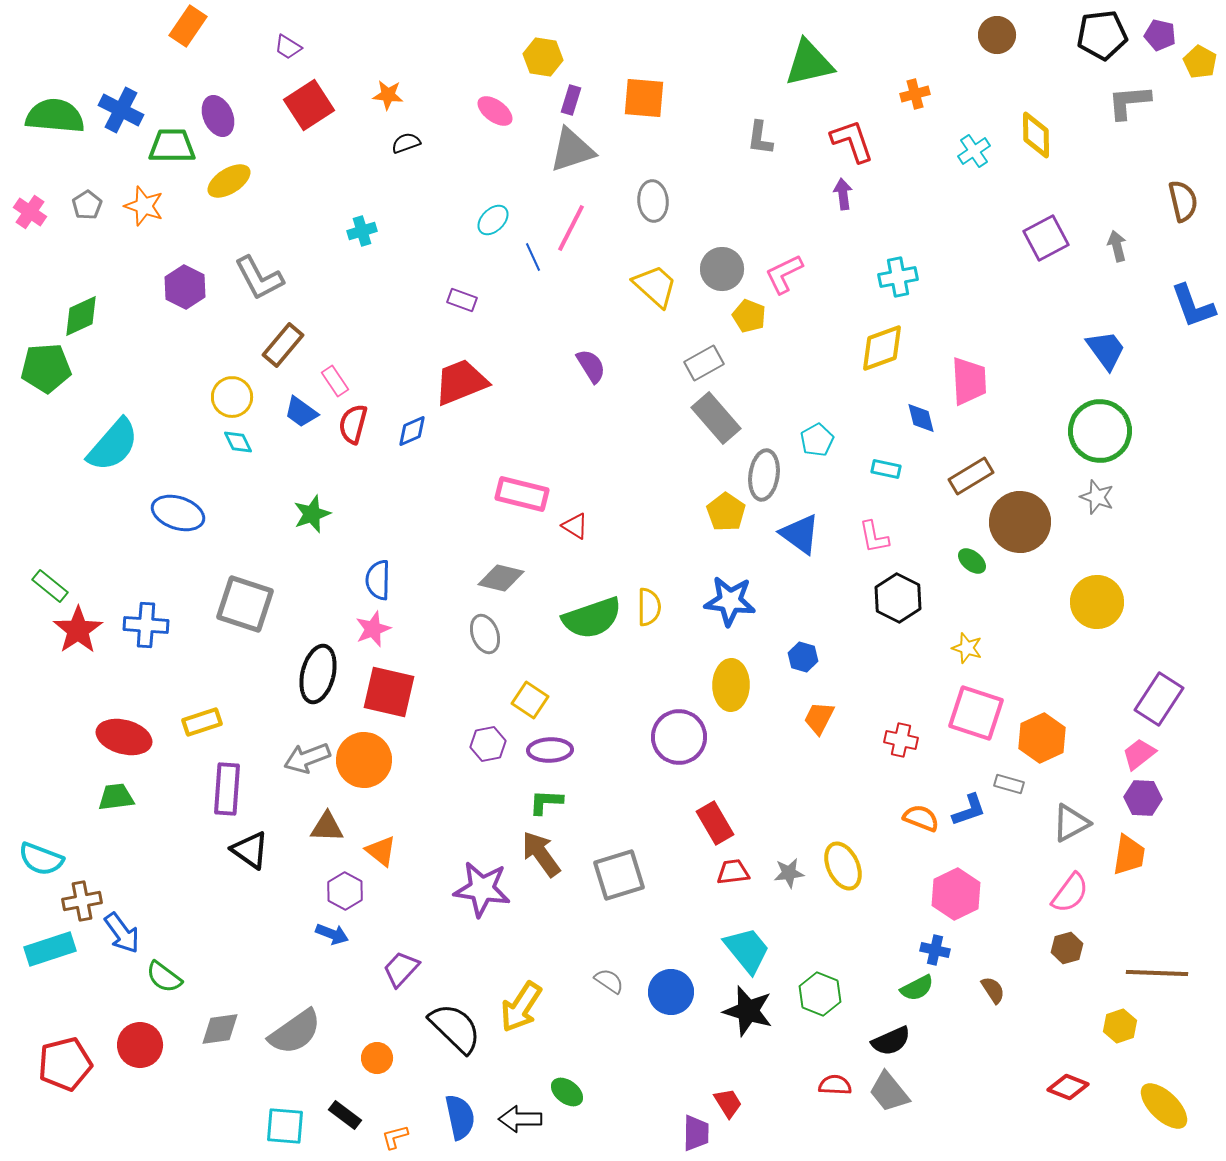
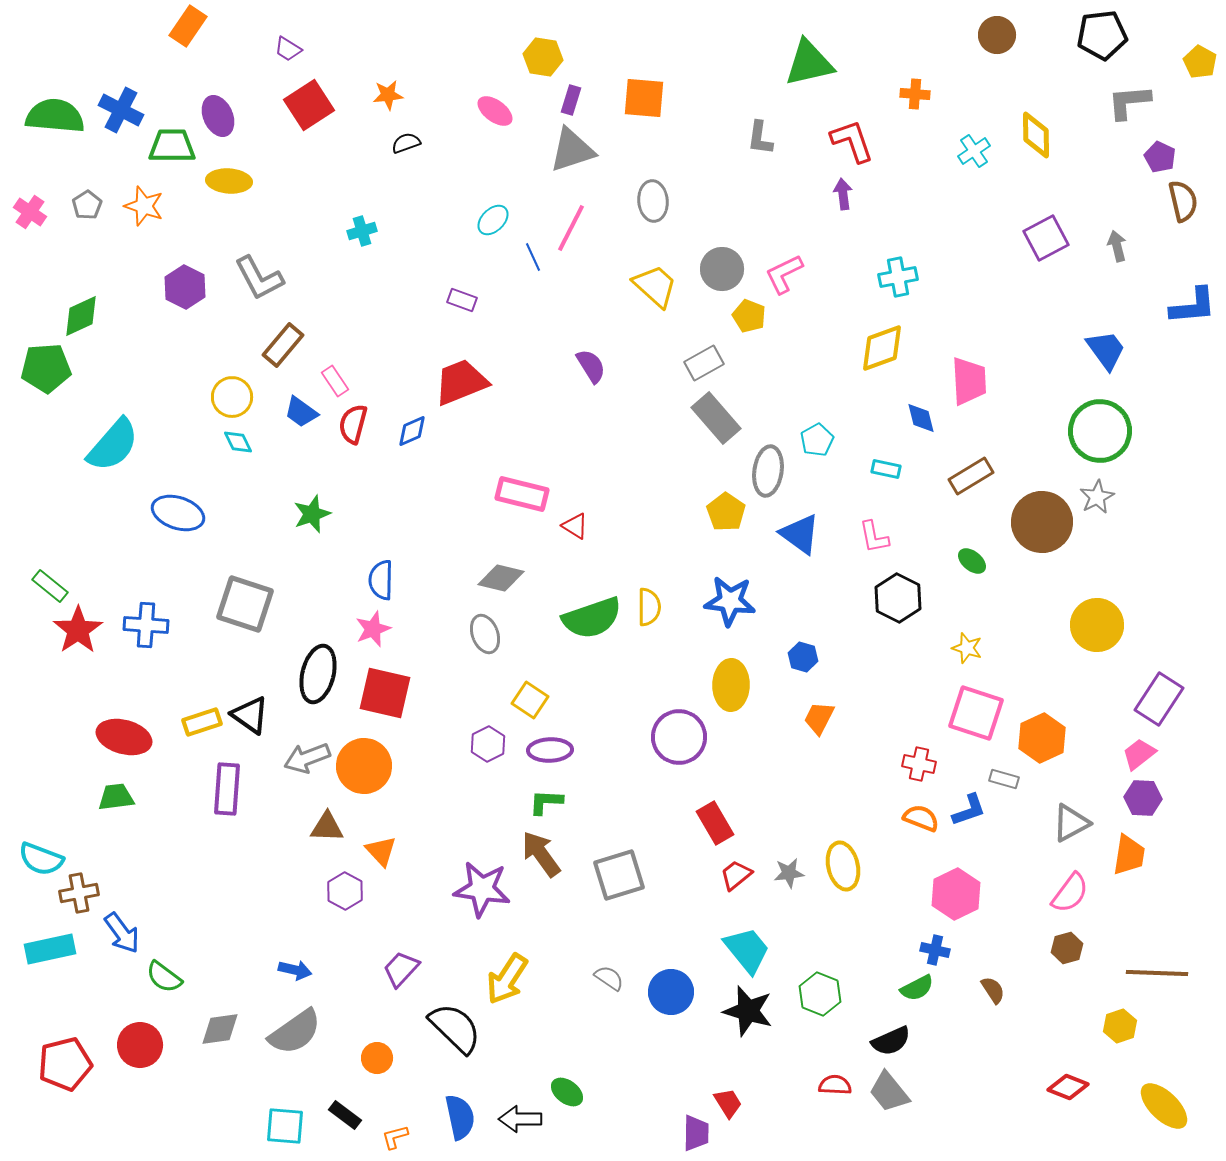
purple pentagon at (1160, 35): moved 122 px down; rotated 12 degrees clockwise
purple trapezoid at (288, 47): moved 2 px down
orange cross at (915, 94): rotated 20 degrees clockwise
orange star at (388, 95): rotated 12 degrees counterclockwise
yellow ellipse at (229, 181): rotated 36 degrees clockwise
blue L-shape at (1193, 306): rotated 75 degrees counterclockwise
gray ellipse at (764, 475): moved 4 px right, 4 px up
gray star at (1097, 497): rotated 24 degrees clockwise
brown circle at (1020, 522): moved 22 px right
blue semicircle at (378, 580): moved 3 px right
yellow circle at (1097, 602): moved 23 px down
red square at (389, 692): moved 4 px left, 1 px down
red cross at (901, 740): moved 18 px right, 24 px down
purple hexagon at (488, 744): rotated 16 degrees counterclockwise
orange circle at (364, 760): moved 6 px down
gray rectangle at (1009, 784): moved 5 px left, 5 px up
black triangle at (250, 850): moved 135 px up
orange triangle at (381, 851): rotated 8 degrees clockwise
yellow ellipse at (843, 866): rotated 12 degrees clockwise
red trapezoid at (733, 872): moved 3 px right, 3 px down; rotated 32 degrees counterclockwise
brown cross at (82, 901): moved 3 px left, 8 px up
blue arrow at (332, 934): moved 37 px left, 36 px down; rotated 8 degrees counterclockwise
cyan rectangle at (50, 949): rotated 6 degrees clockwise
gray semicircle at (609, 981): moved 3 px up
yellow arrow at (521, 1007): moved 14 px left, 28 px up
